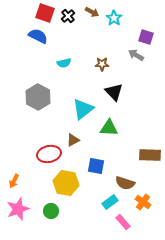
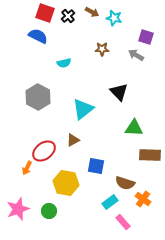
cyan star: rotated 21 degrees counterclockwise
brown star: moved 15 px up
black triangle: moved 5 px right
green triangle: moved 25 px right
red ellipse: moved 5 px left, 3 px up; rotated 25 degrees counterclockwise
orange arrow: moved 13 px right, 13 px up
orange cross: moved 3 px up
green circle: moved 2 px left
